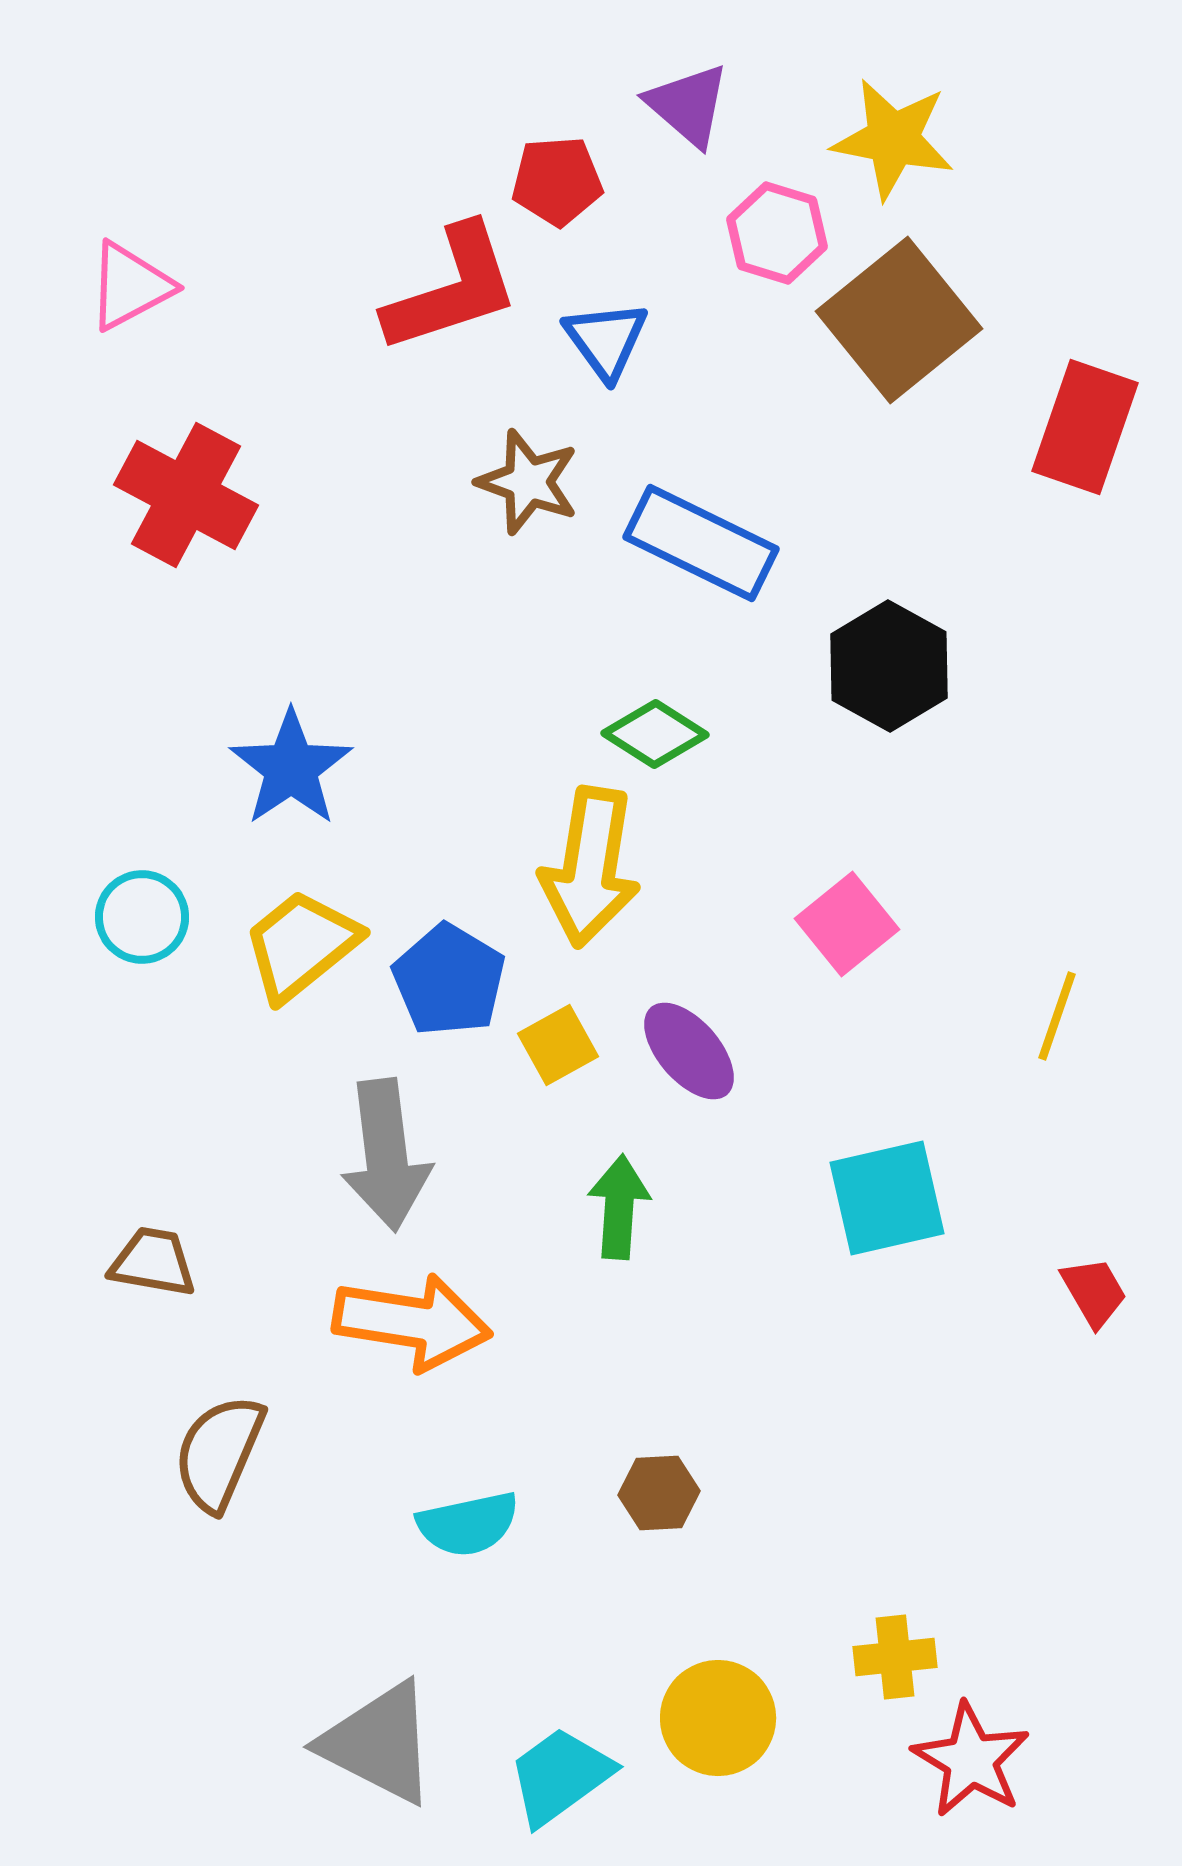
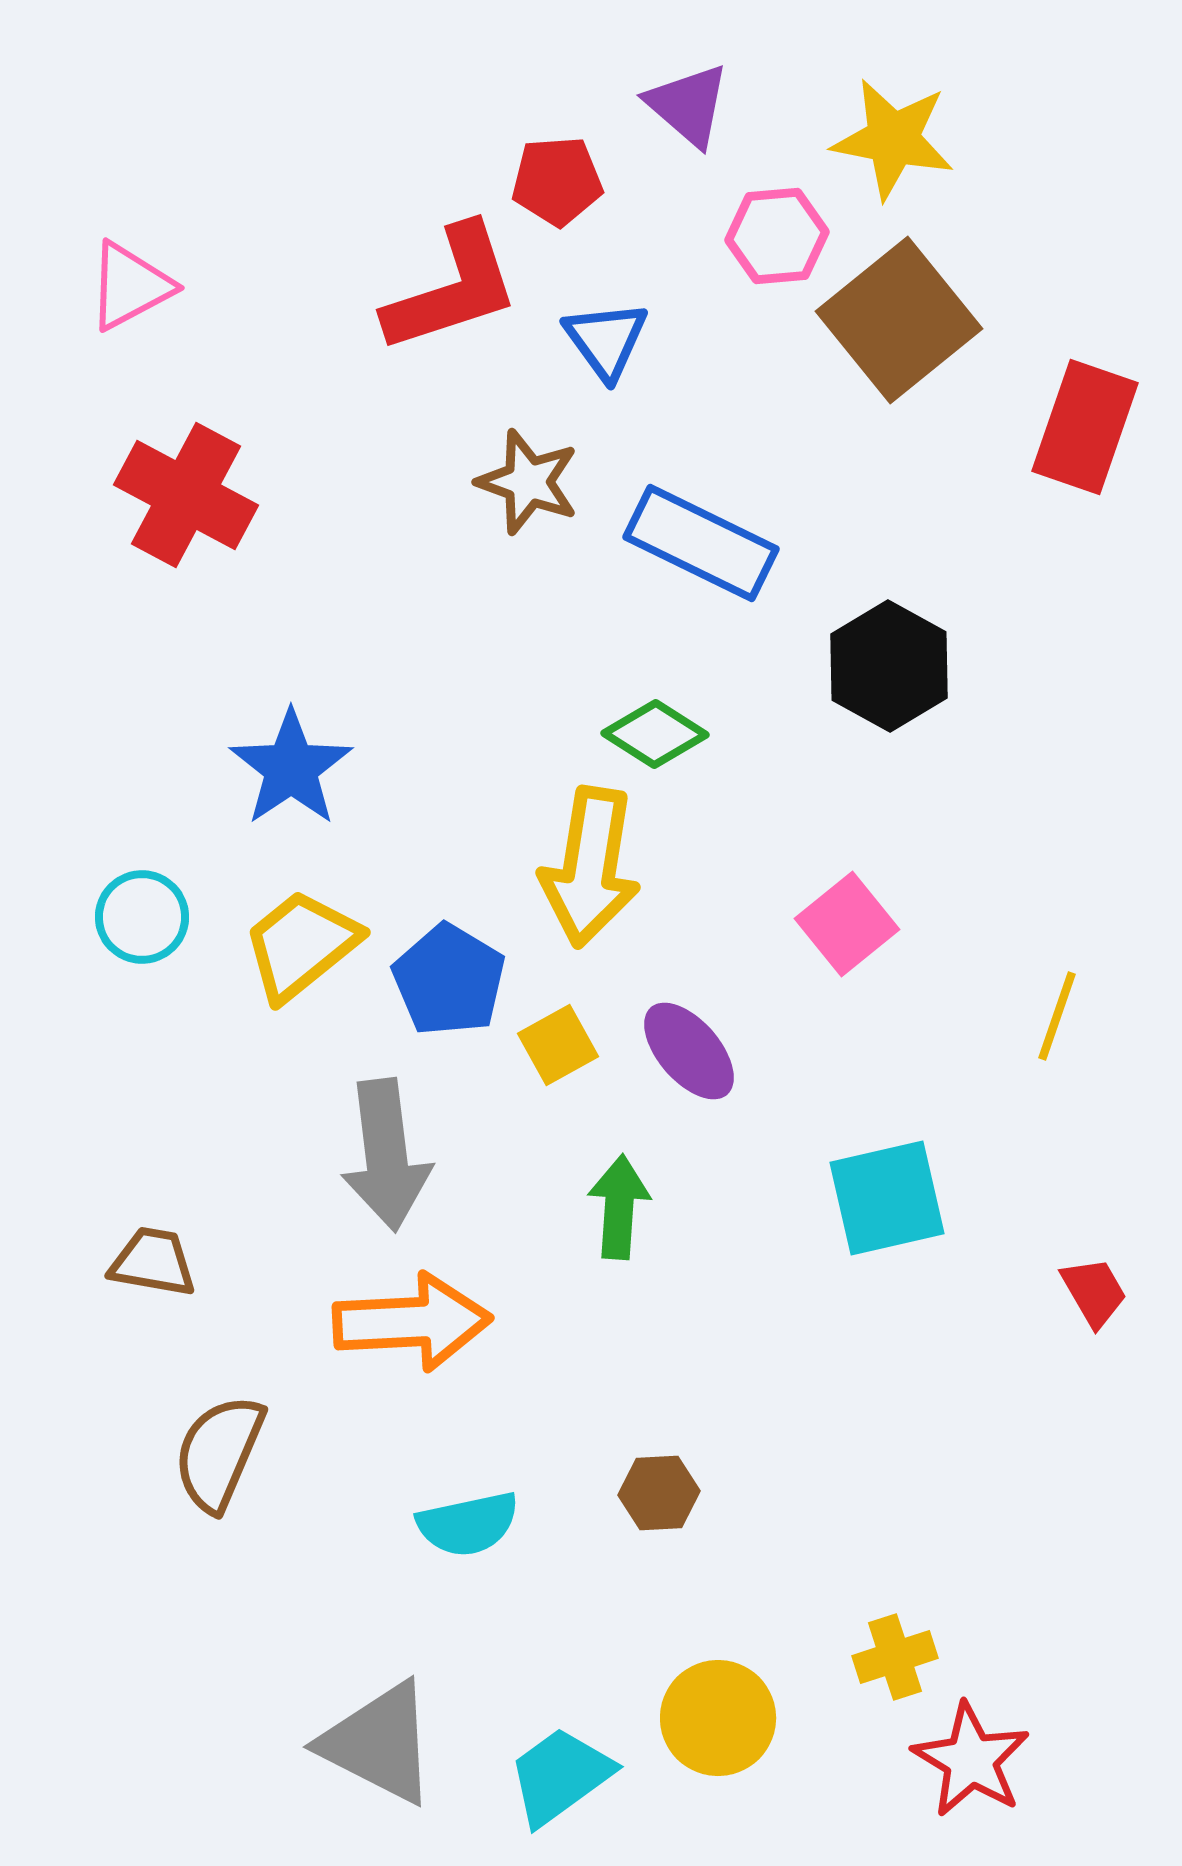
pink hexagon: moved 3 px down; rotated 22 degrees counterclockwise
orange arrow: rotated 12 degrees counterclockwise
yellow cross: rotated 12 degrees counterclockwise
